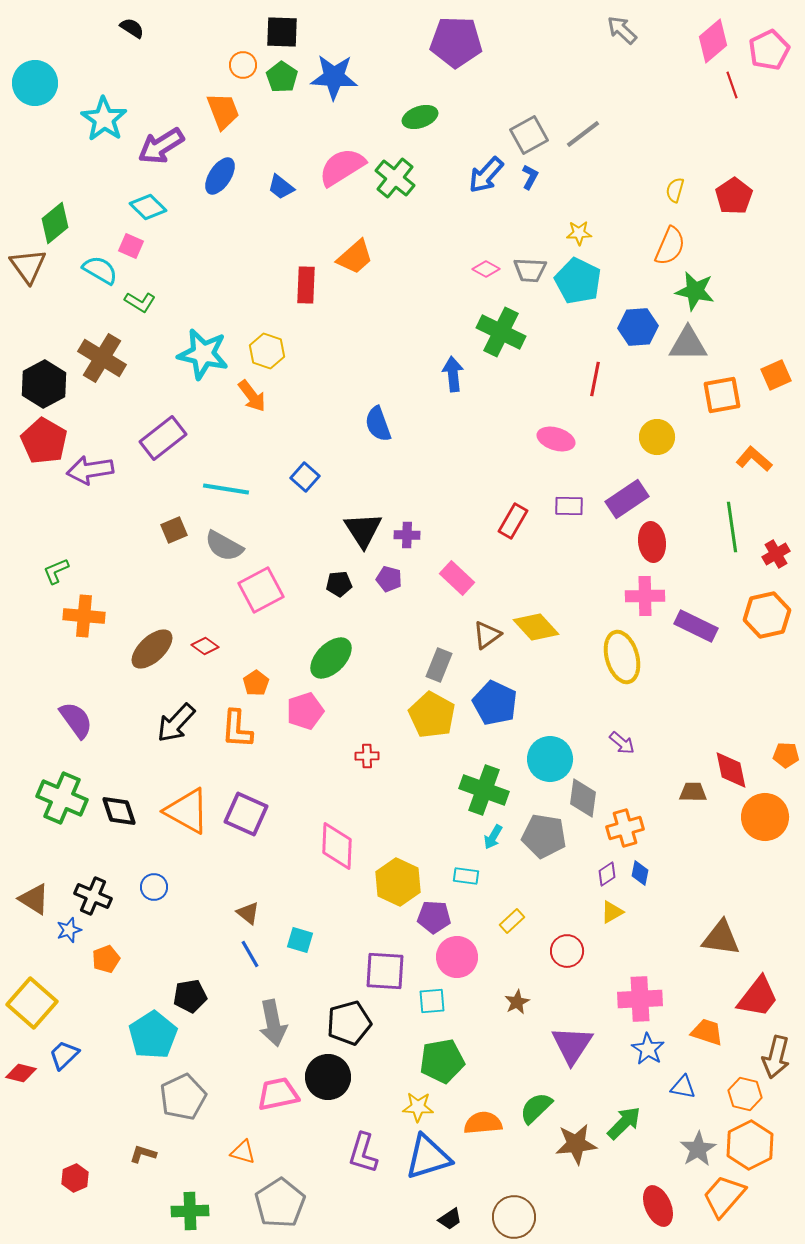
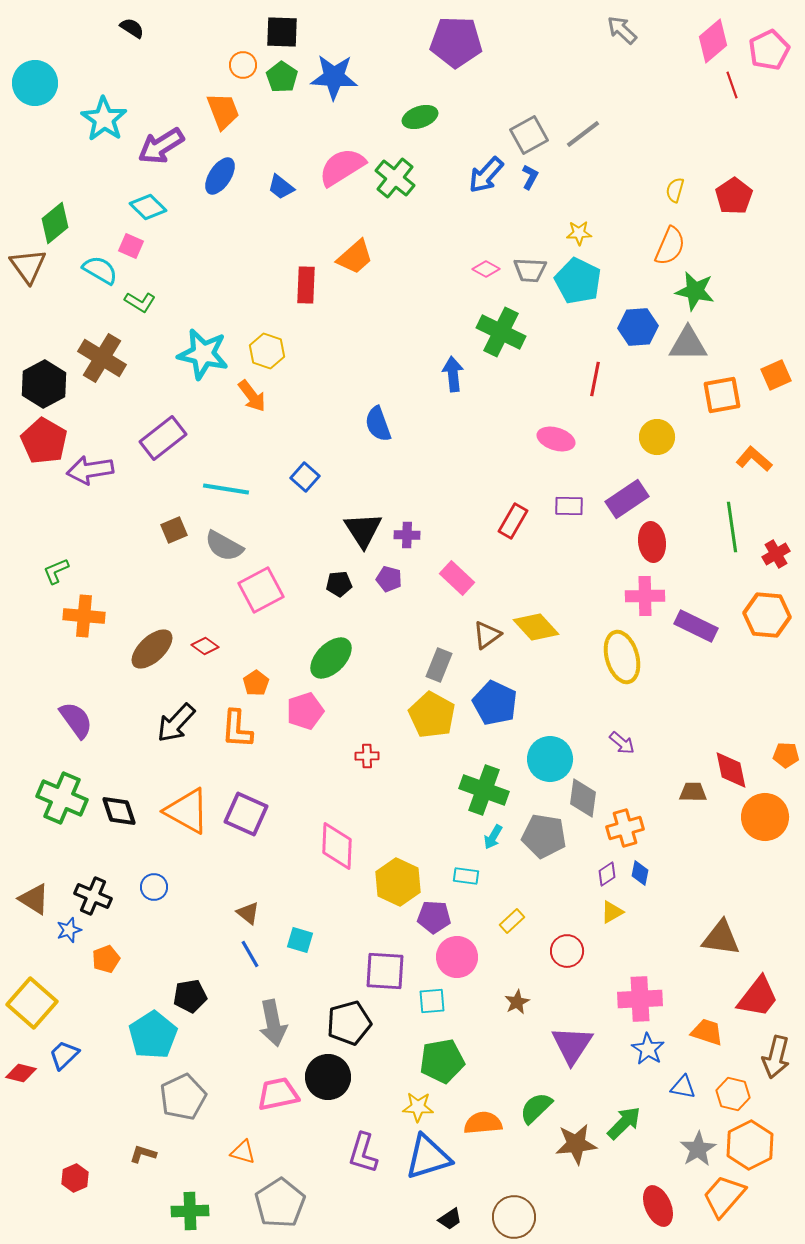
orange hexagon at (767, 615): rotated 18 degrees clockwise
orange hexagon at (745, 1094): moved 12 px left
